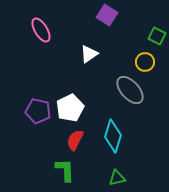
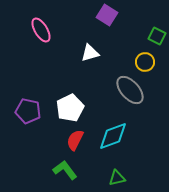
white triangle: moved 1 px right, 1 px up; rotated 18 degrees clockwise
purple pentagon: moved 10 px left
cyan diamond: rotated 52 degrees clockwise
green L-shape: rotated 35 degrees counterclockwise
